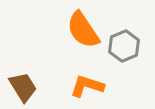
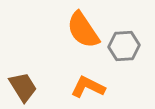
gray hexagon: rotated 20 degrees clockwise
orange L-shape: moved 1 px right, 1 px down; rotated 8 degrees clockwise
